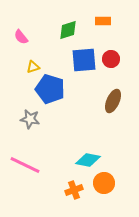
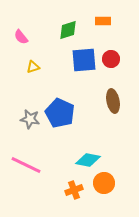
blue pentagon: moved 10 px right, 24 px down; rotated 8 degrees clockwise
brown ellipse: rotated 35 degrees counterclockwise
pink line: moved 1 px right
